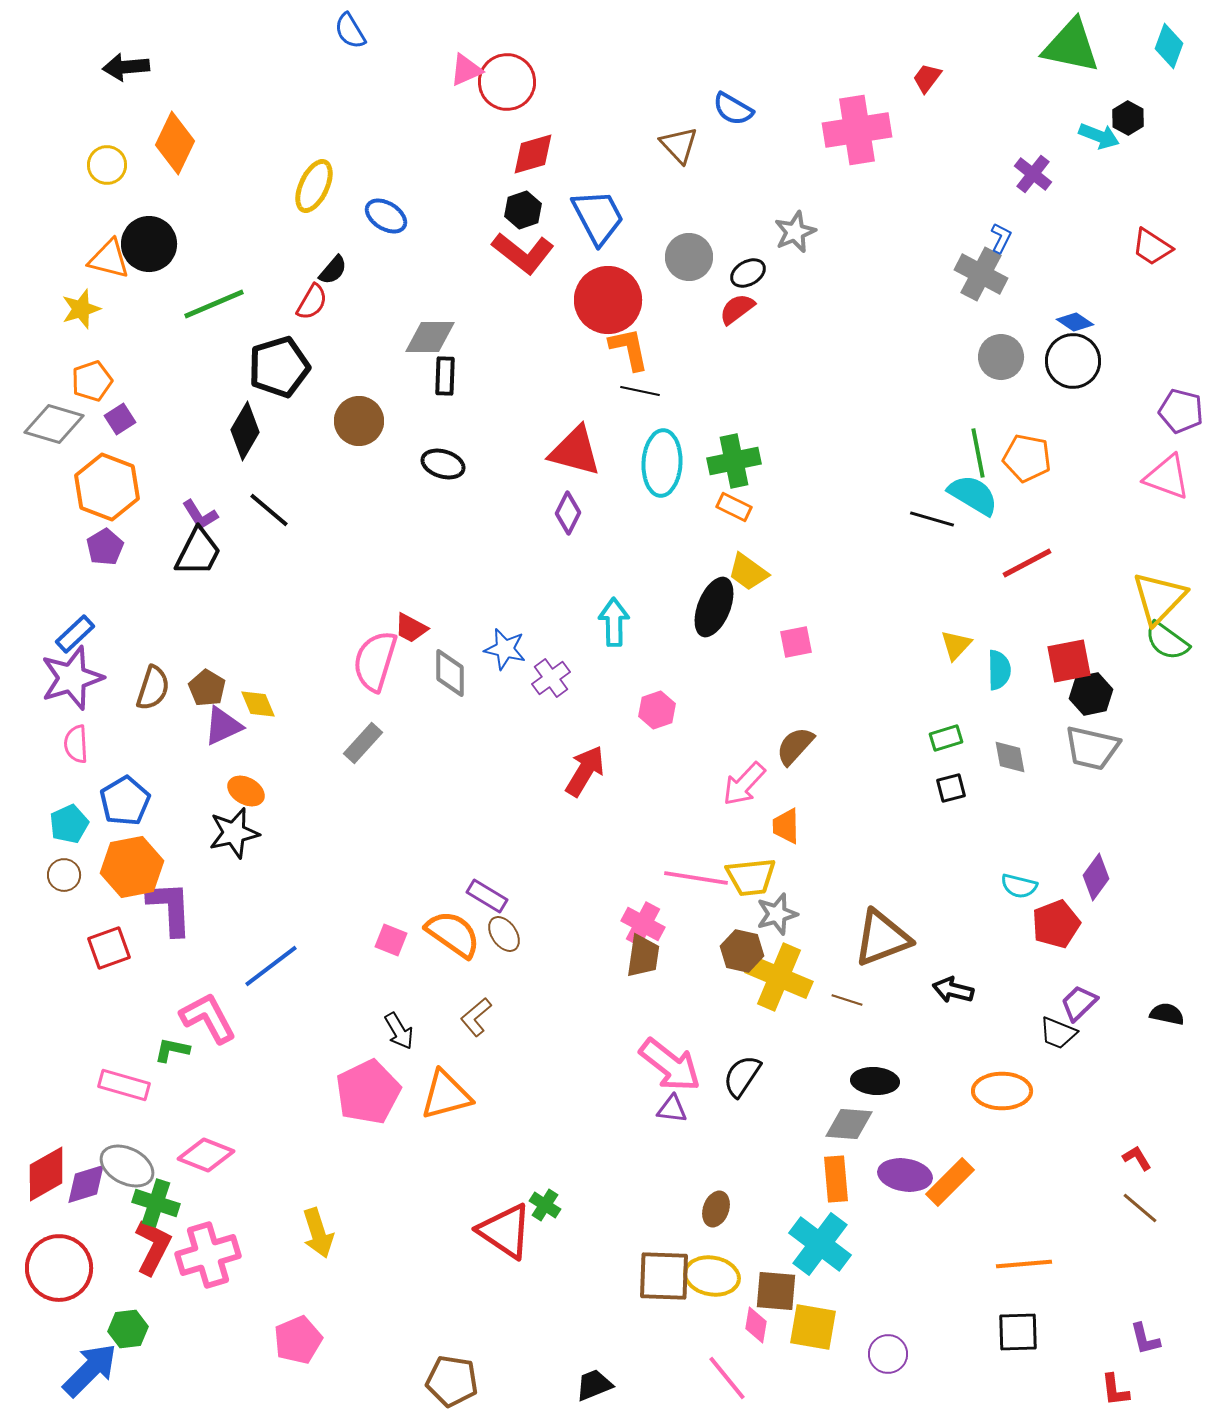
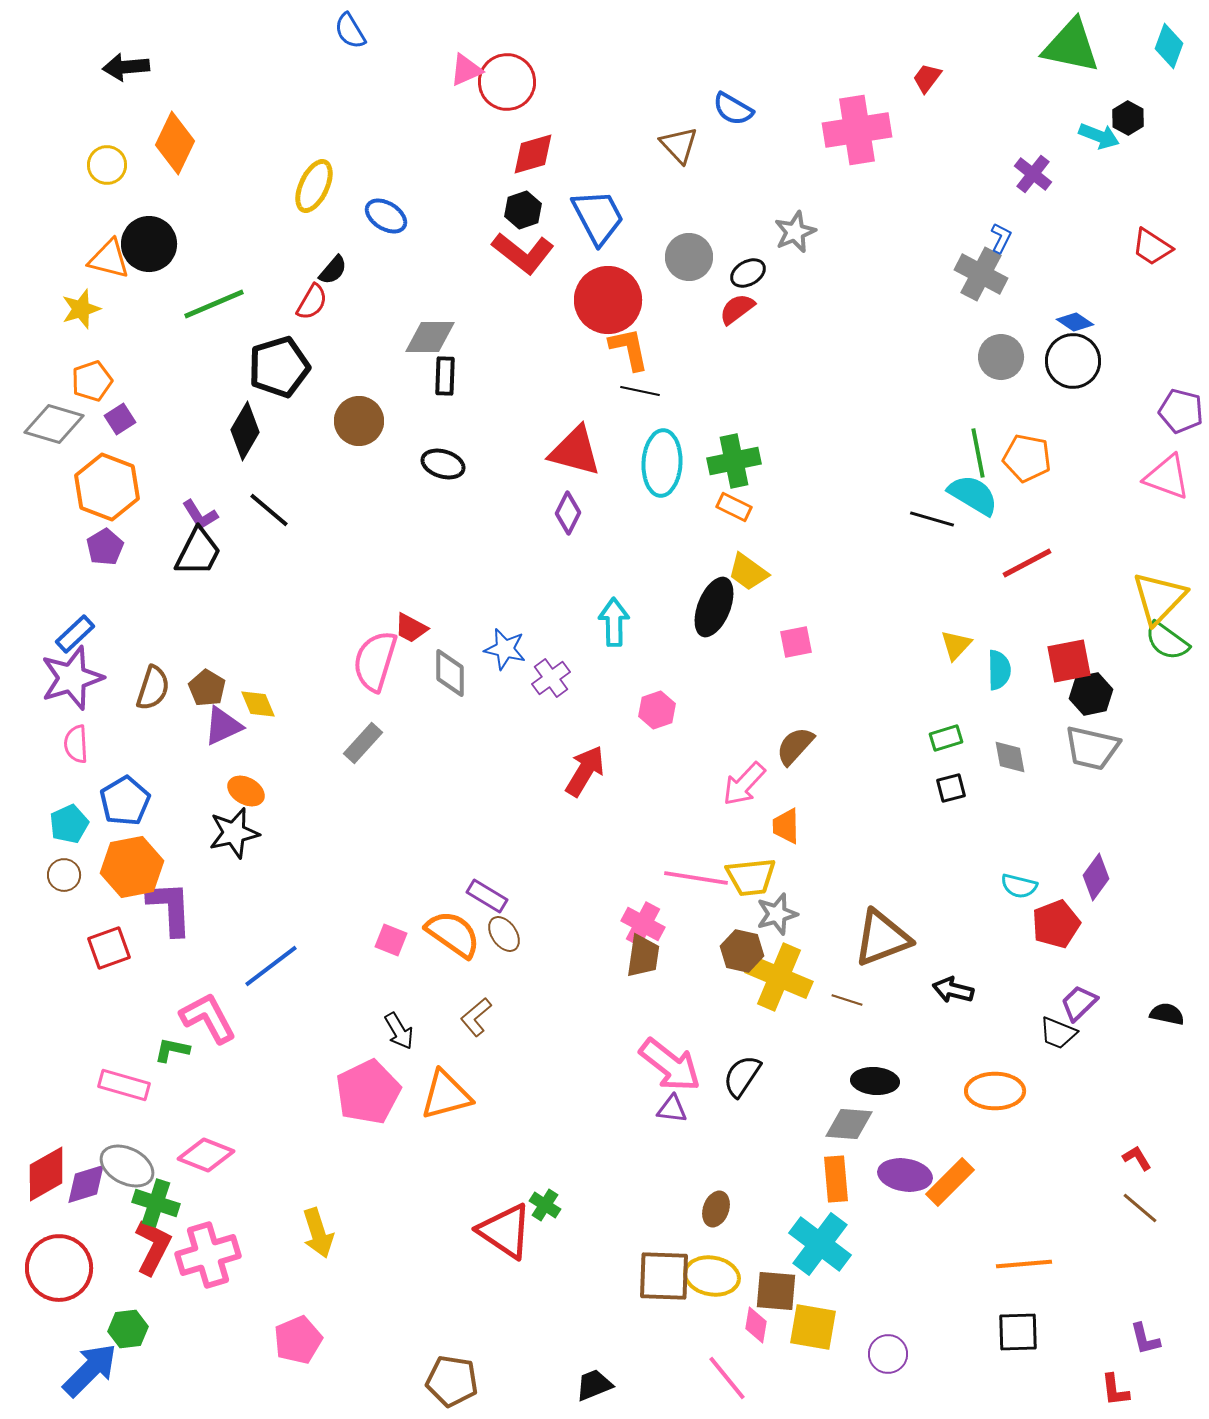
orange ellipse at (1002, 1091): moved 7 px left
